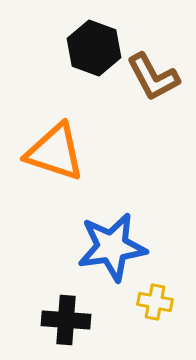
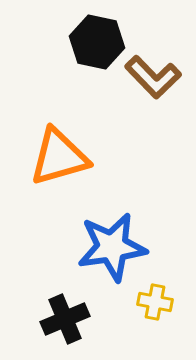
black hexagon: moved 3 px right, 6 px up; rotated 8 degrees counterclockwise
brown L-shape: rotated 16 degrees counterclockwise
orange triangle: moved 4 px right, 5 px down; rotated 34 degrees counterclockwise
black cross: moved 1 px left, 1 px up; rotated 27 degrees counterclockwise
